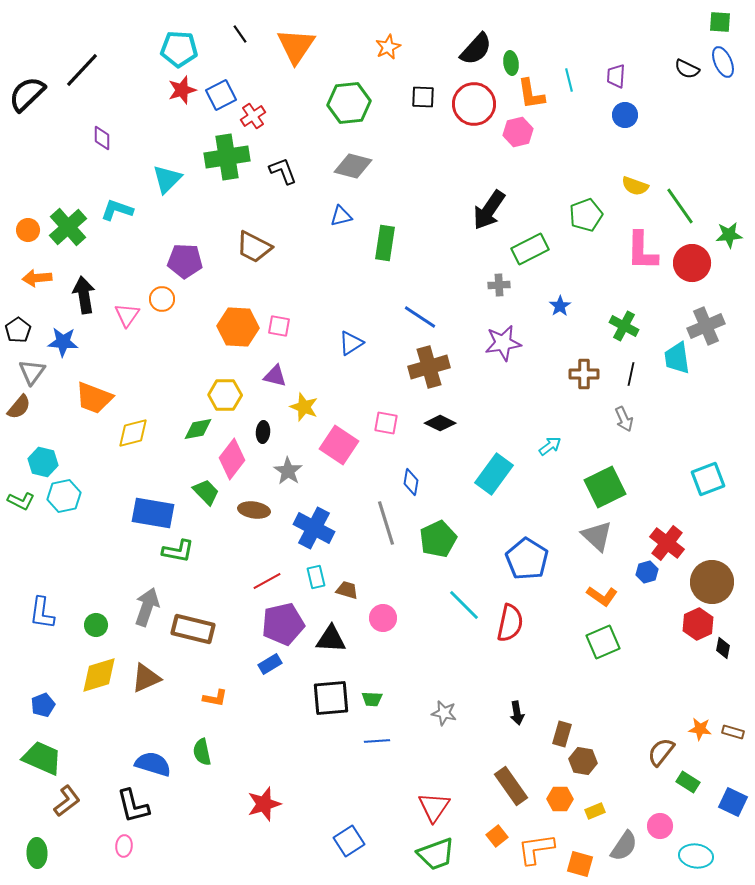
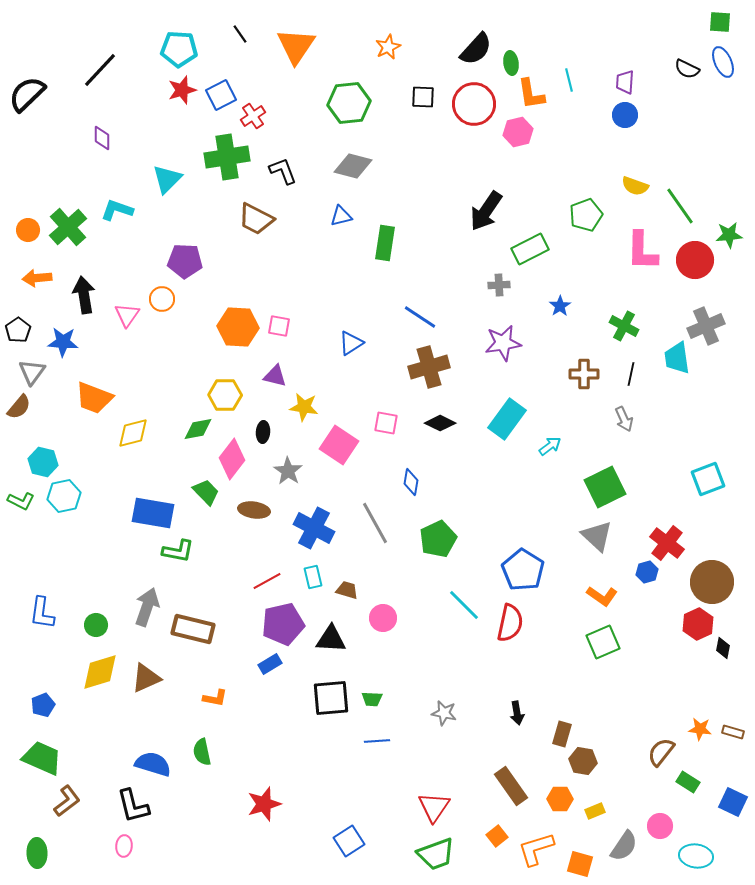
black line at (82, 70): moved 18 px right
purple trapezoid at (616, 76): moved 9 px right, 6 px down
black arrow at (489, 210): moved 3 px left, 1 px down
brown trapezoid at (254, 247): moved 2 px right, 28 px up
red circle at (692, 263): moved 3 px right, 3 px up
yellow star at (304, 407): rotated 12 degrees counterclockwise
cyan rectangle at (494, 474): moved 13 px right, 55 px up
gray line at (386, 523): moved 11 px left; rotated 12 degrees counterclockwise
blue pentagon at (527, 559): moved 4 px left, 11 px down
cyan rectangle at (316, 577): moved 3 px left
yellow diamond at (99, 675): moved 1 px right, 3 px up
orange L-shape at (536, 849): rotated 9 degrees counterclockwise
